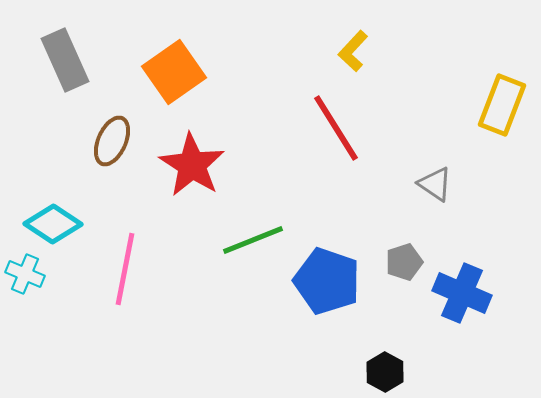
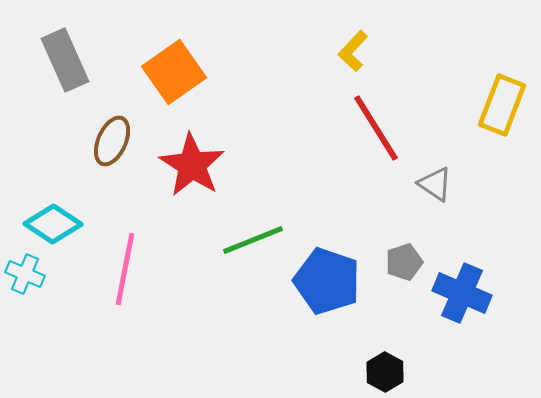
red line: moved 40 px right
